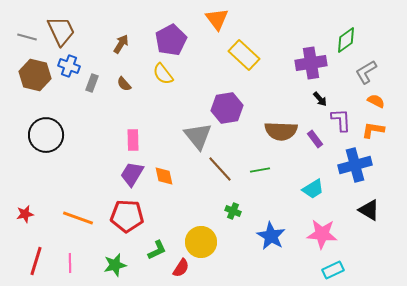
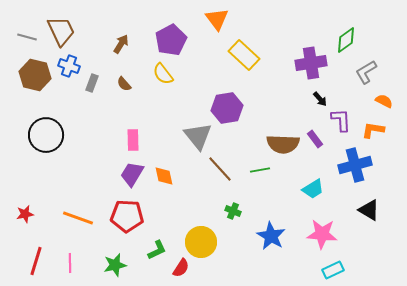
orange semicircle at (376, 101): moved 8 px right
brown semicircle at (281, 131): moved 2 px right, 13 px down
